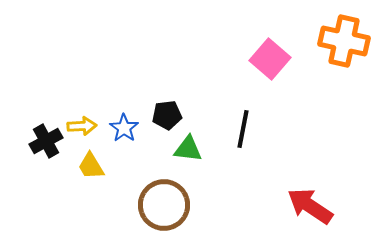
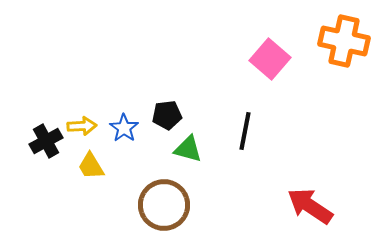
black line: moved 2 px right, 2 px down
green triangle: rotated 8 degrees clockwise
